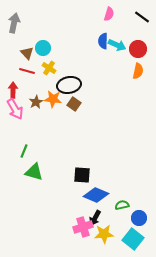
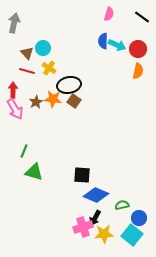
brown square: moved 3 px up
cyan square: moved 1 px left, 4 px up
